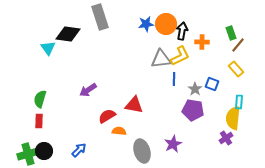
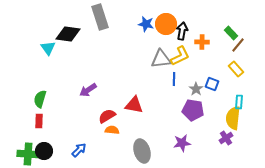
blue star: rotated 21 degrees clockwise
green rectangle: rotated 24 degrees counterclockwise
gray star: moved 1 px right
orange semicircle: moved 7 px left, 1 px up
purple star: moved 9 px right, 1 px up; rotated 18 degrees clockwise
green cross: rotated 20 degrees clockwise
